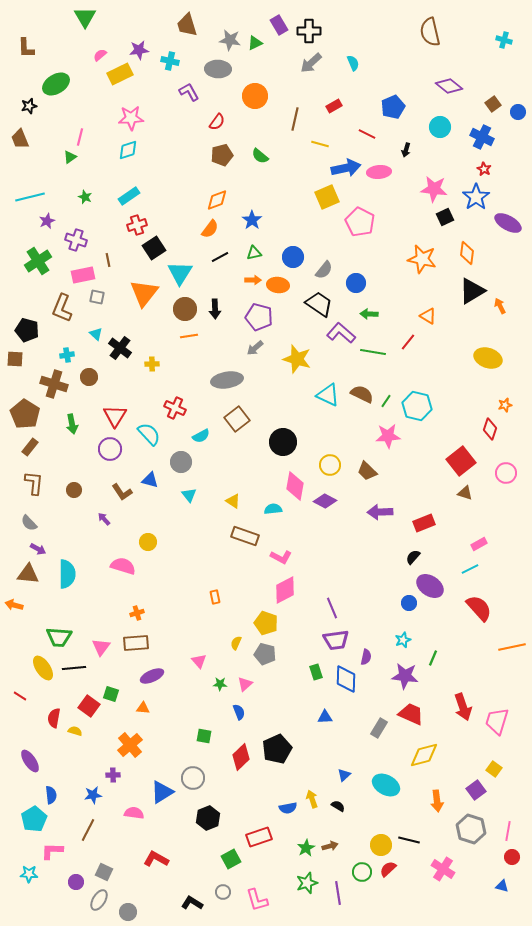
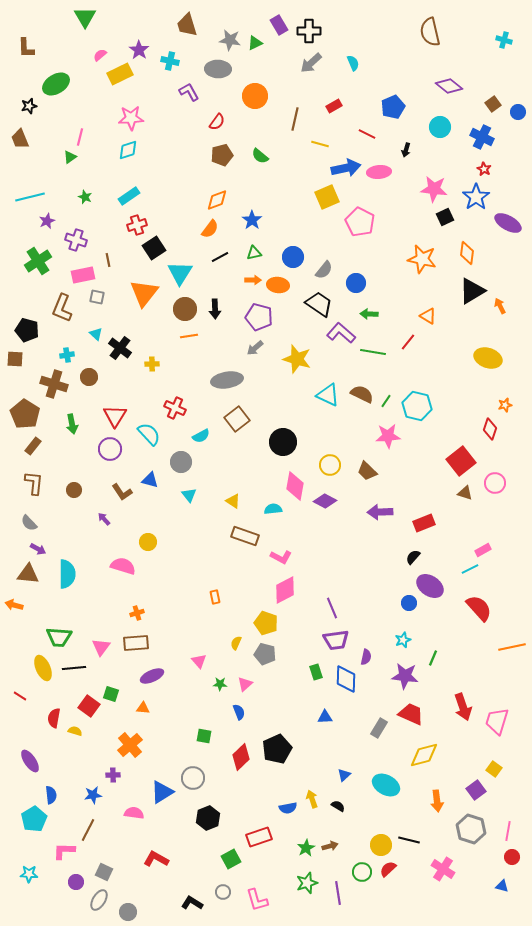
purple star at (139, 50): rotated 30 degrees counterclockwise
brown rectangle at (30, 447): moved 3 px right, 1 px up
pink circle at (506, 473): moved 11 px left, 10 px down
pink rectangle at (479, 544): moved 4 px right, 6 px down
yellow ellipse at (43, 668): rotated 10 degrees clockwise
pink L-shape at (52, 851): moved 12 px right
